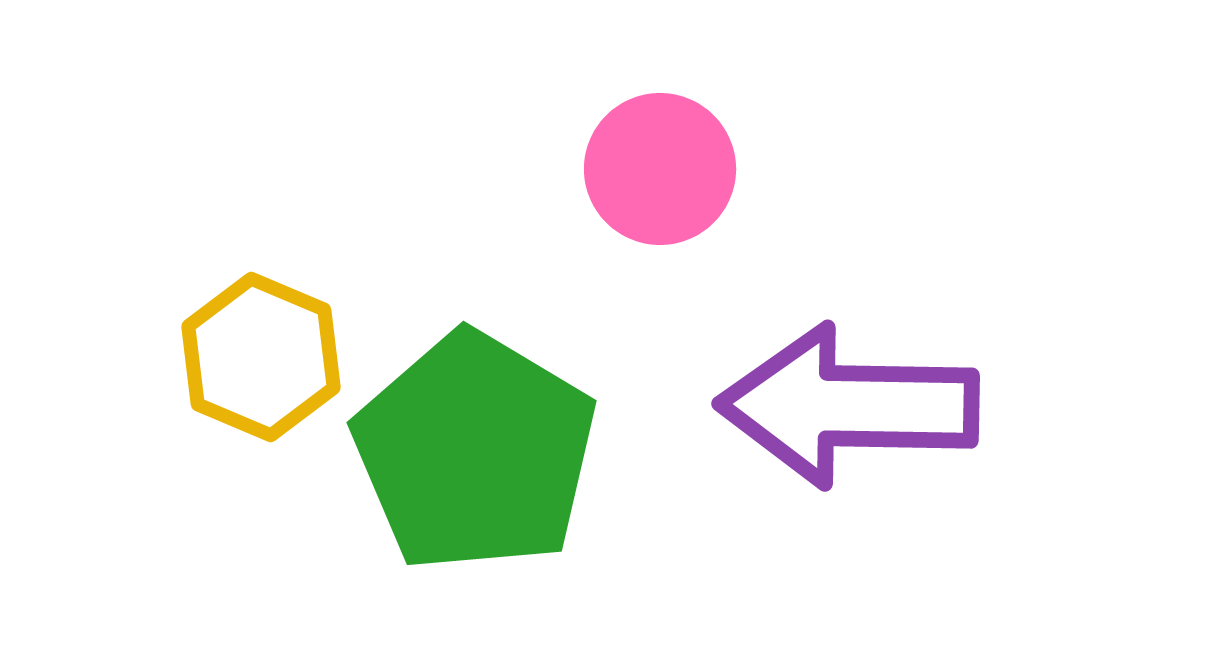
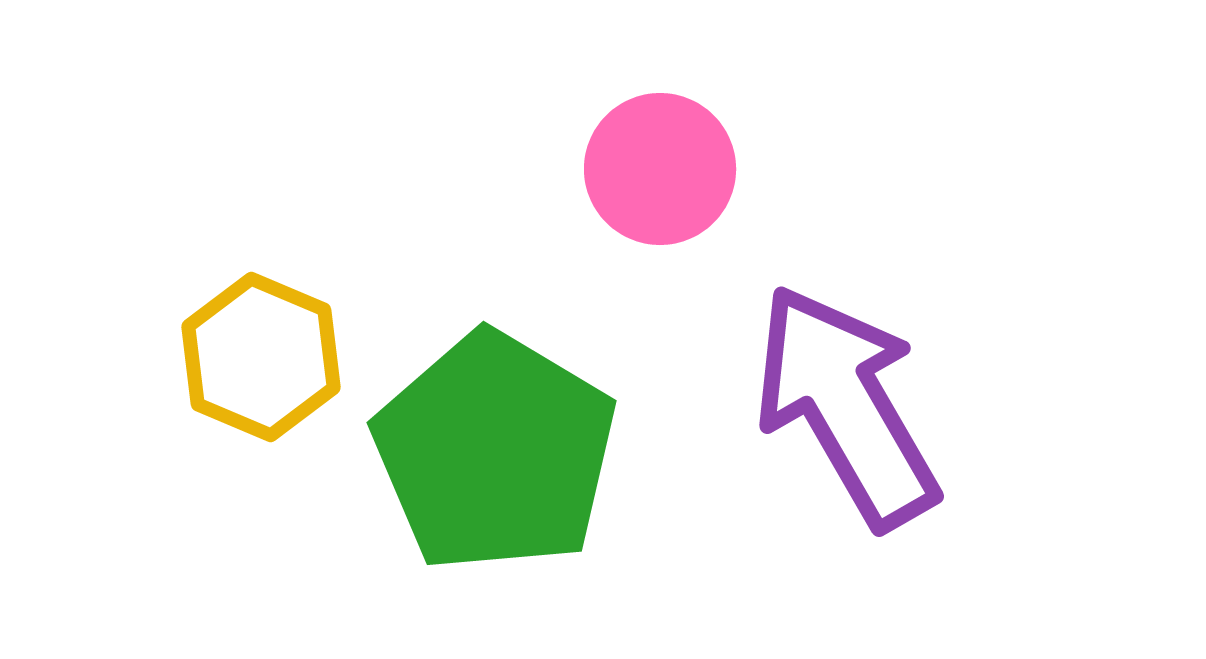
purple arrow: moved 2 px left; rotated 59 degrees clockwise
green pentagon: moved 20 px right
